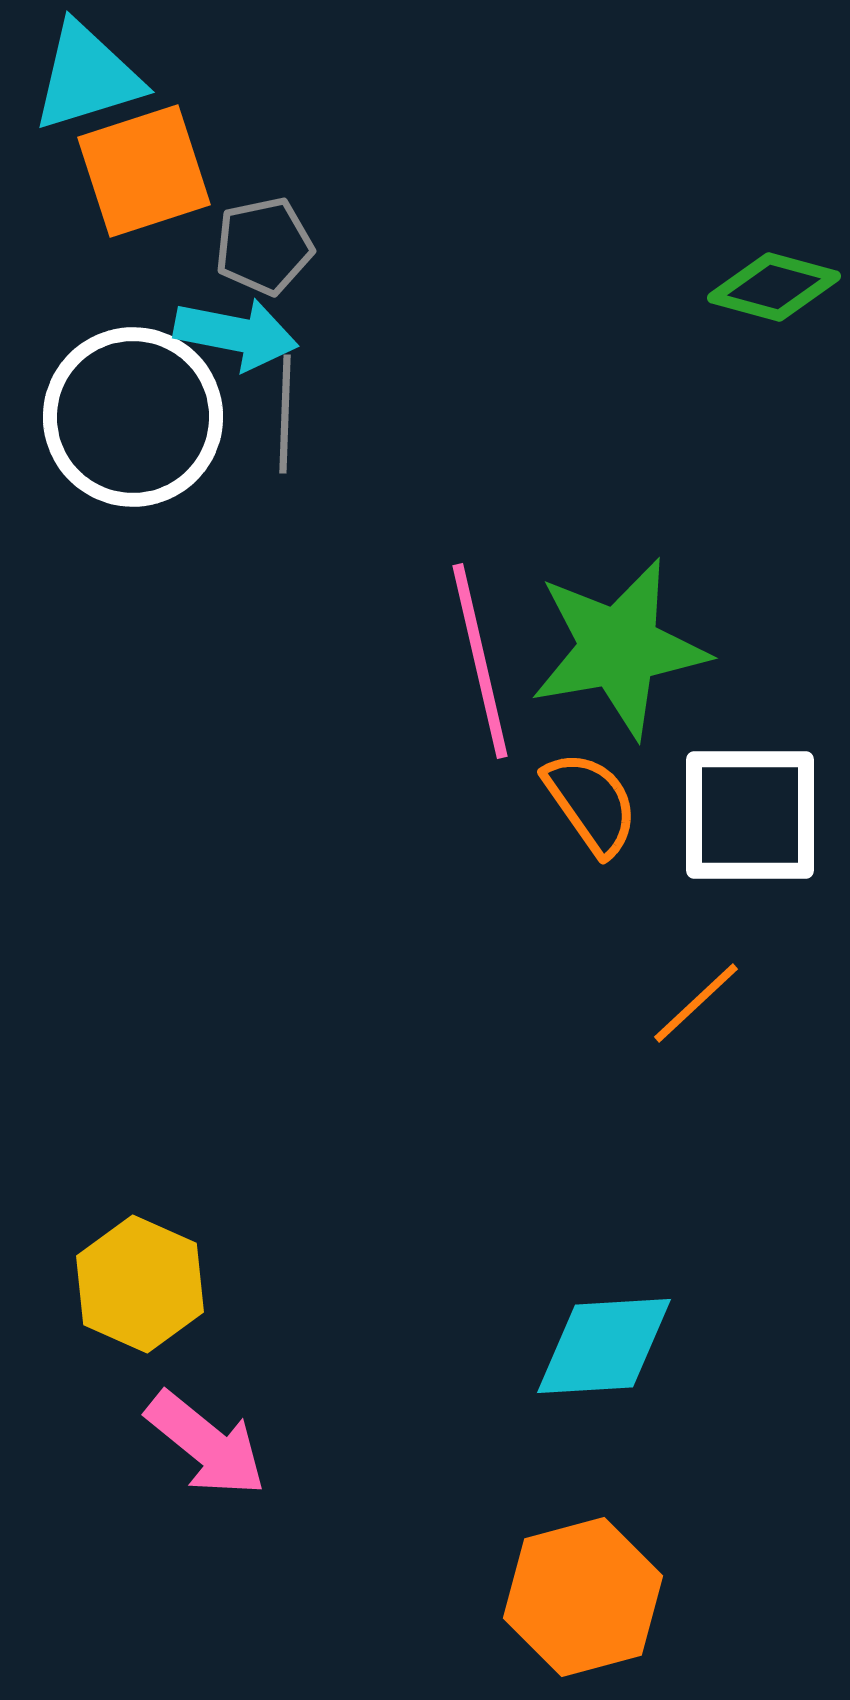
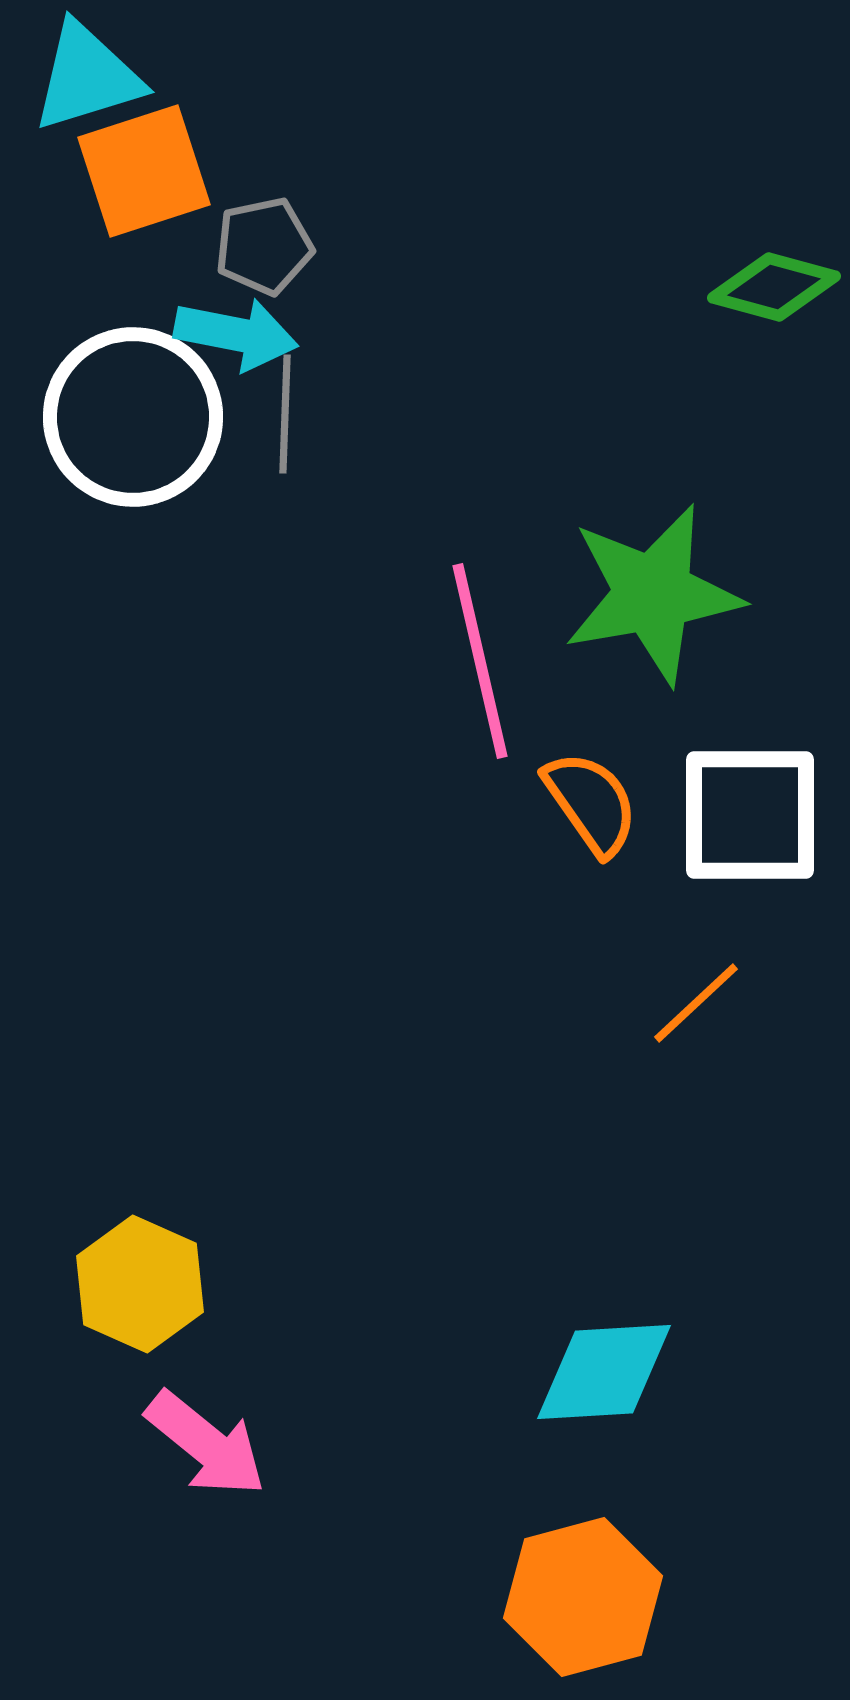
green star: moved 34 px right, 54 px up
cyan diamond: moved 26 px down
